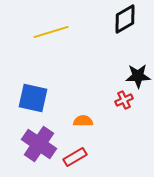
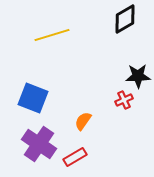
yellow line: moved 1 px right, 3 px down
blue square: rotated 8 degrees clockwise
orange semicircle: rotated 54 degrees counterclockwise
